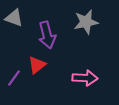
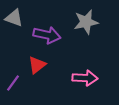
purple arrow: rotated 64 degrees counterclockwise
purple line: moved 1 px left, 5 px down
